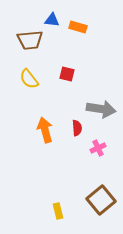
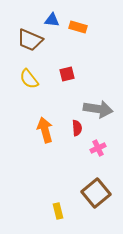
brown trapezoid: rotated 28 degrees clockwise
red square: rotated 28 degrees counterclockwise
gray arrow: moved 3 px left
brown square: moved 5 px left, 7 px up
